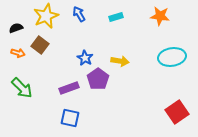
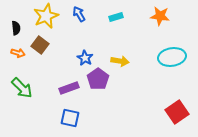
black semicircle: rotated 104 degrees clockwise
